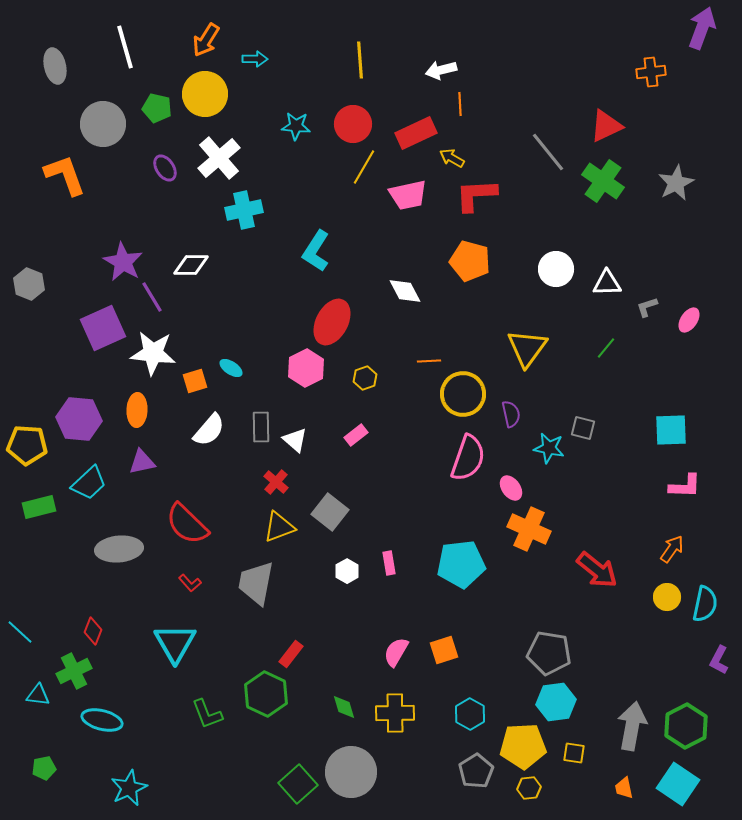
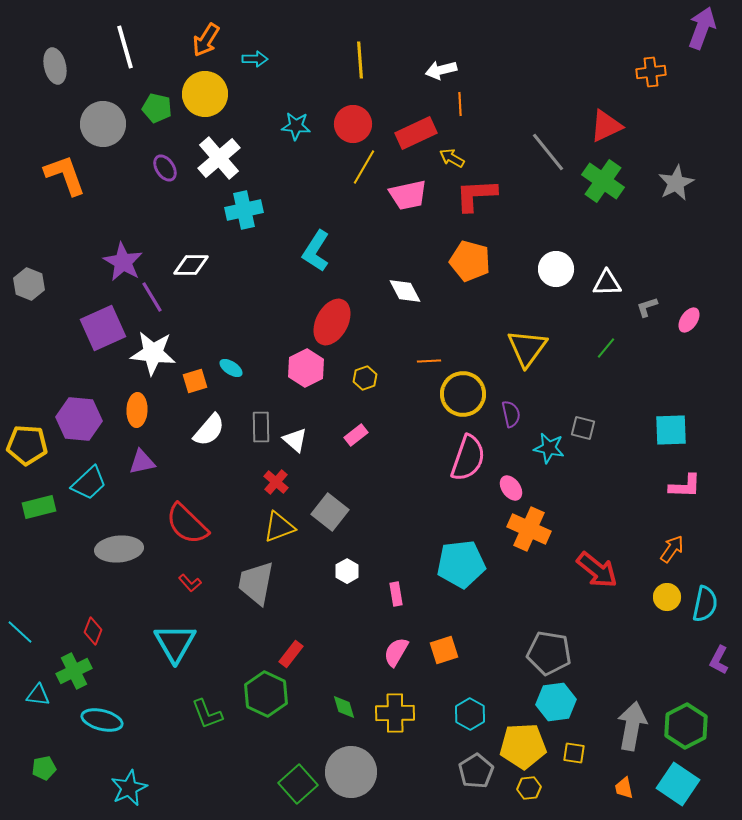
pink rectangle at (389, 563): moved 7 px right, 31 px down
